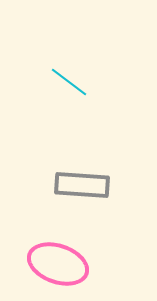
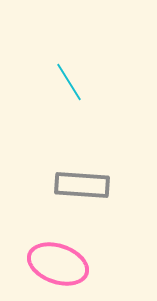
cyan line: rotated 21 degrees clockwise
